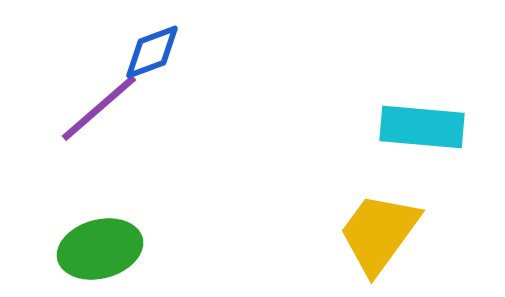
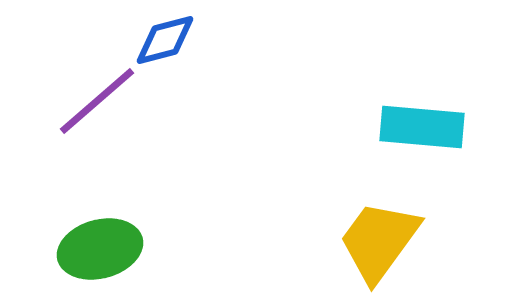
blue diamond: moved 13 px right, 12 px up; rotated 6 degrees clockwise
purple line: moved 2 px left, 7 px up
yellow trapezoid: moved 8 px down
